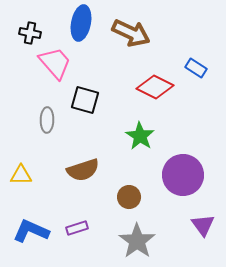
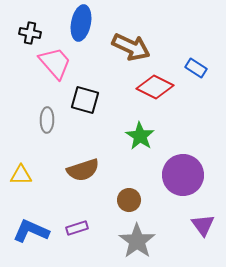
brown arrow: moved 14 px down
brown circle: moved 3 px down
